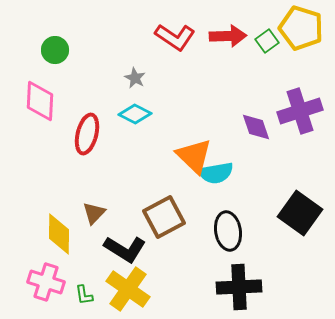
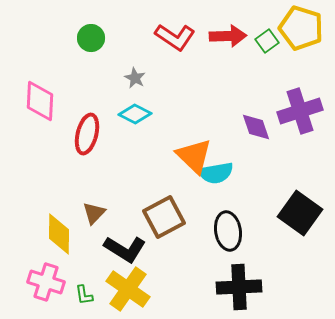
green circle: moved 36 px right, 12 px up
